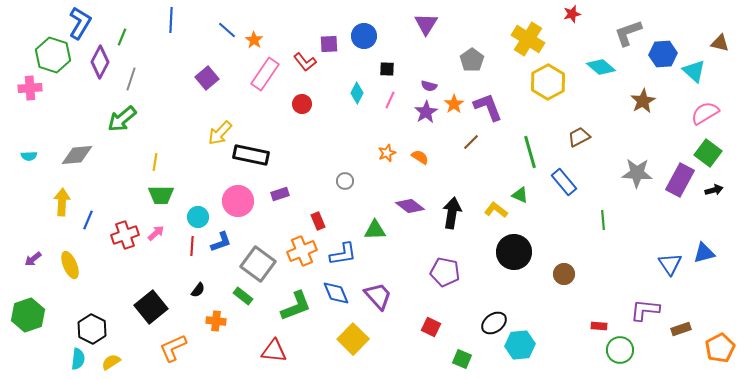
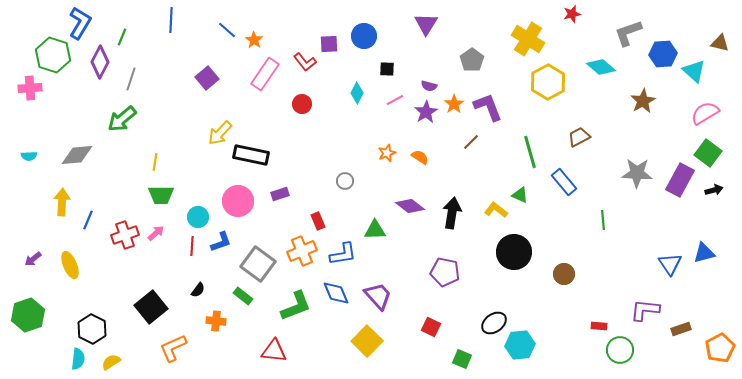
pink line at (390, 100): moved 5 px right; rotated 36 degrees clockwise
yellow square at (353, 339): moved 14 px right, 2 px down
